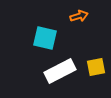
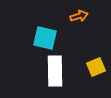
yellow square: rotated 12 degrees counterclockwise
white rectangle: moved 5 px left; rotated 64 degrees counterclockwise
